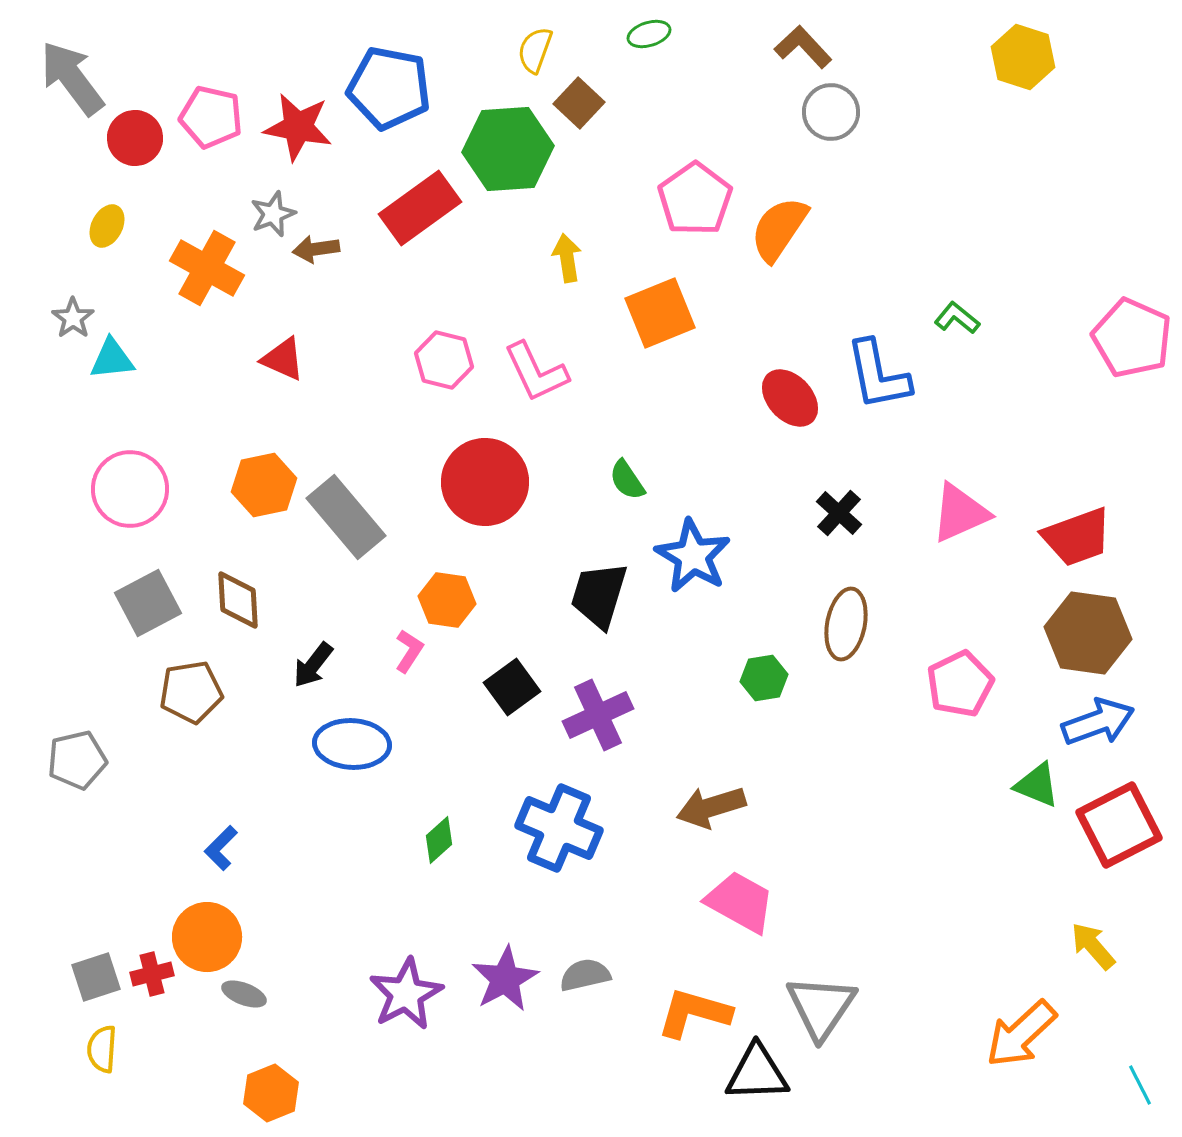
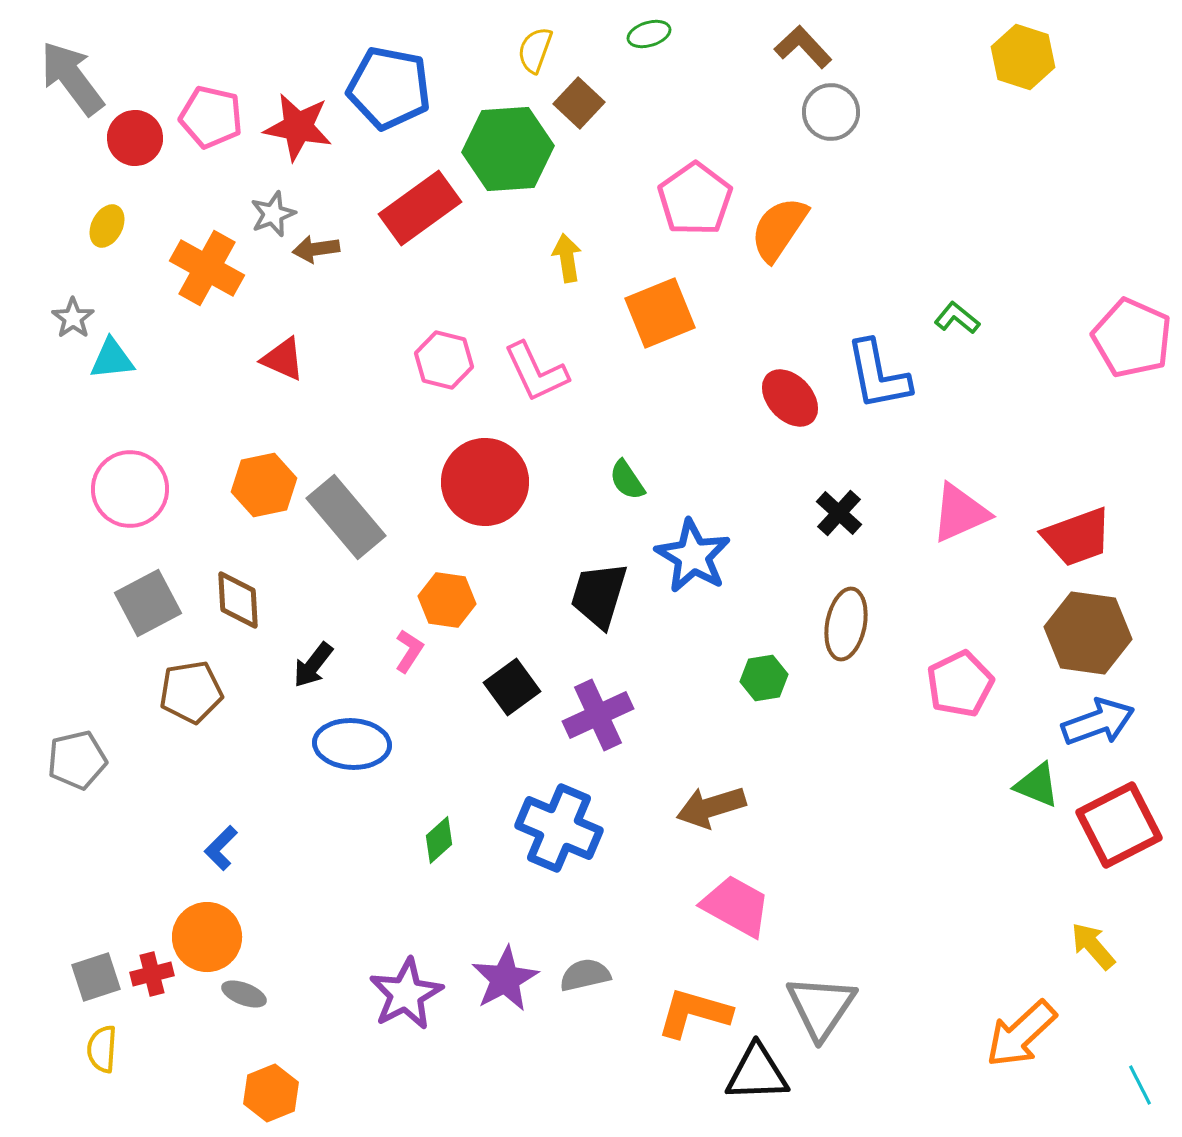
pink trapezoid at (740, 902): moved 4 px left, 4 px down
